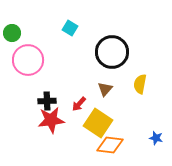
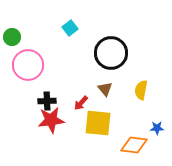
cyan square: rotated 21 degrees clockwise
green circle: moved 4 px down
black circle: moved 1 px left, 1 px down
pink circle: moved 5 px down
yellow semicircle: moved 1 px right, 6 px down
brown triangle: rotated 21 degrees counterclockwise
red arrow: moved 2 px right, 1 px up
yellow square: rotated 28 degrees counterclockwise
blue star: moved 1 px right, 10 px up; rotated 16 degrees counterclockwise
orange diamond: moved 24 px right
